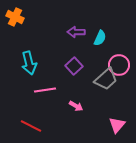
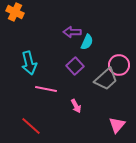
orange cross: moved 5 px up
purple arrow: moved 4 px left
cyan semicircle: moved 13 px left, 4 px down
purple square: moved 1 px right
pink line: moved 1 px right, 1 px up; rotated 20 degrees clockwise
pink arrow: rotated 32 degrees clockwise
red line: rotated 15 degrees clockwise
